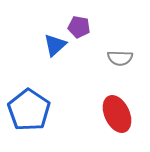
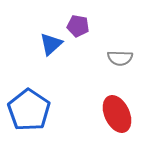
purple pentagon: moved 1 px left, 1 px up
blue triangle: moved 4 px left, 1 px up
